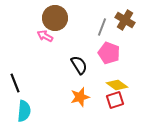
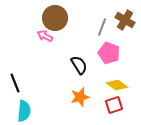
red square: moved 1 px left, 5 px down
